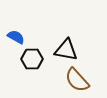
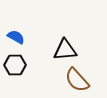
black triangle: moved 1 px left; rotated 15 degrees counterclockwise
black hexagon: moved 17 px left, 6 px down
